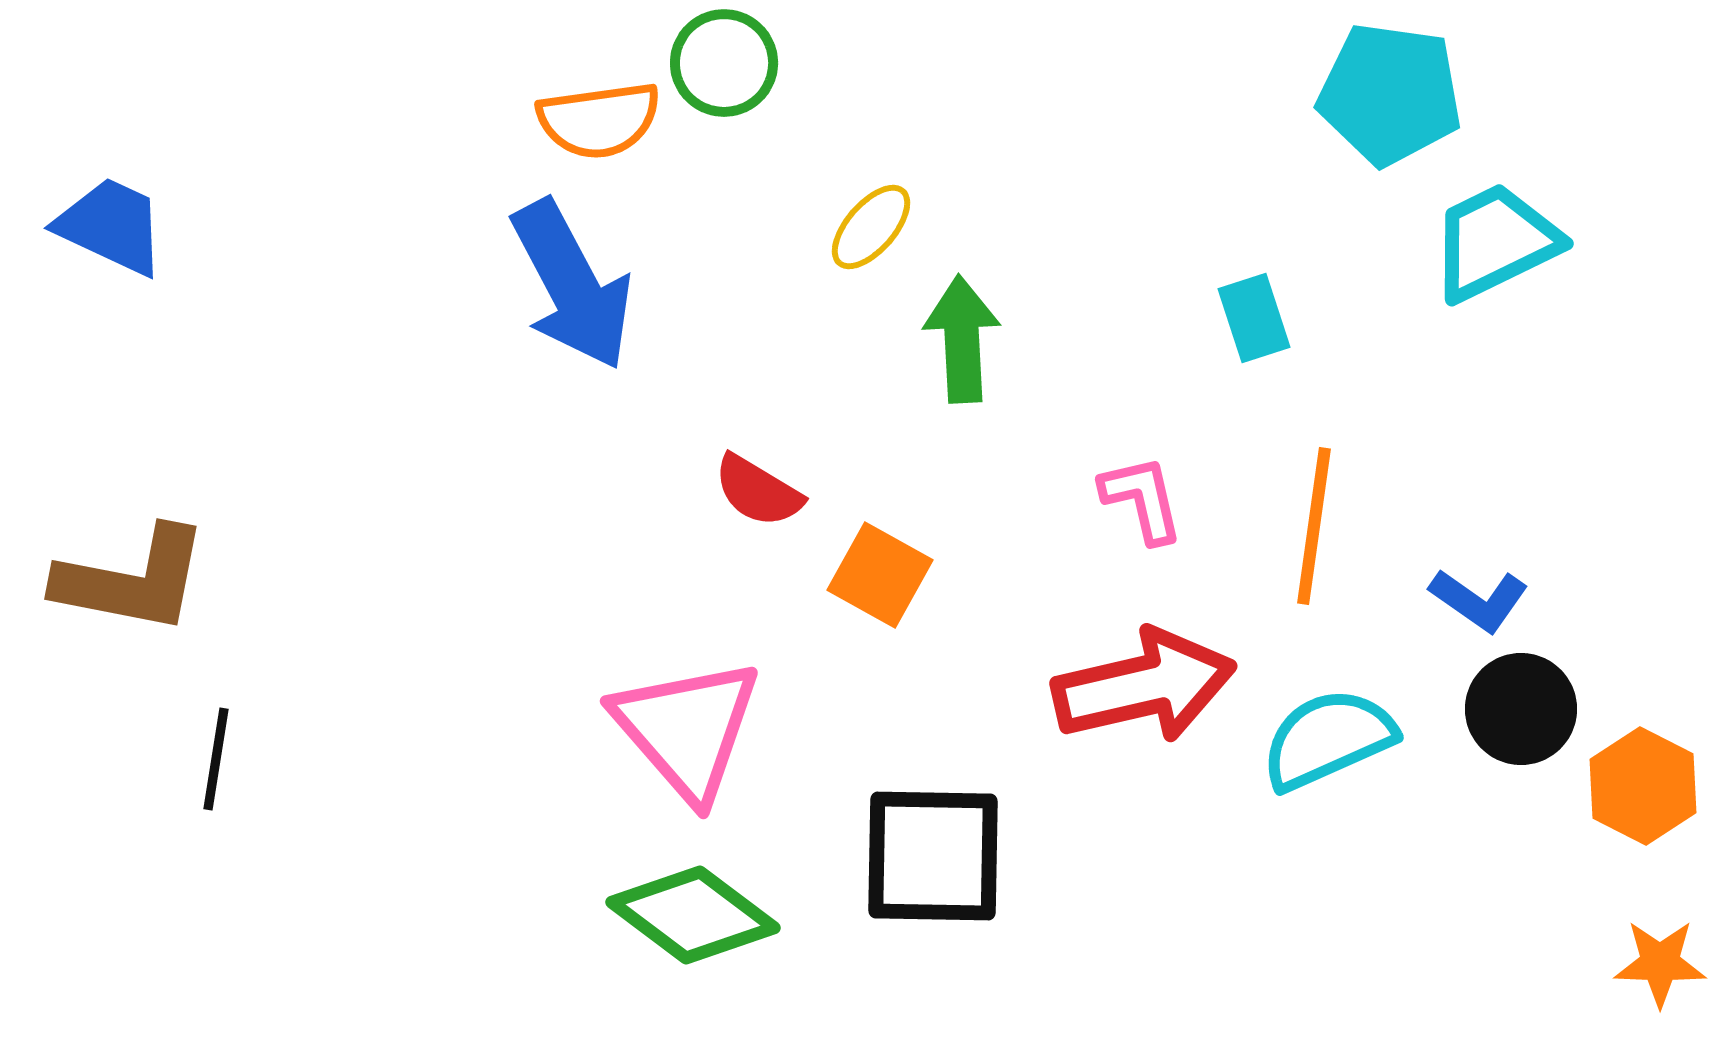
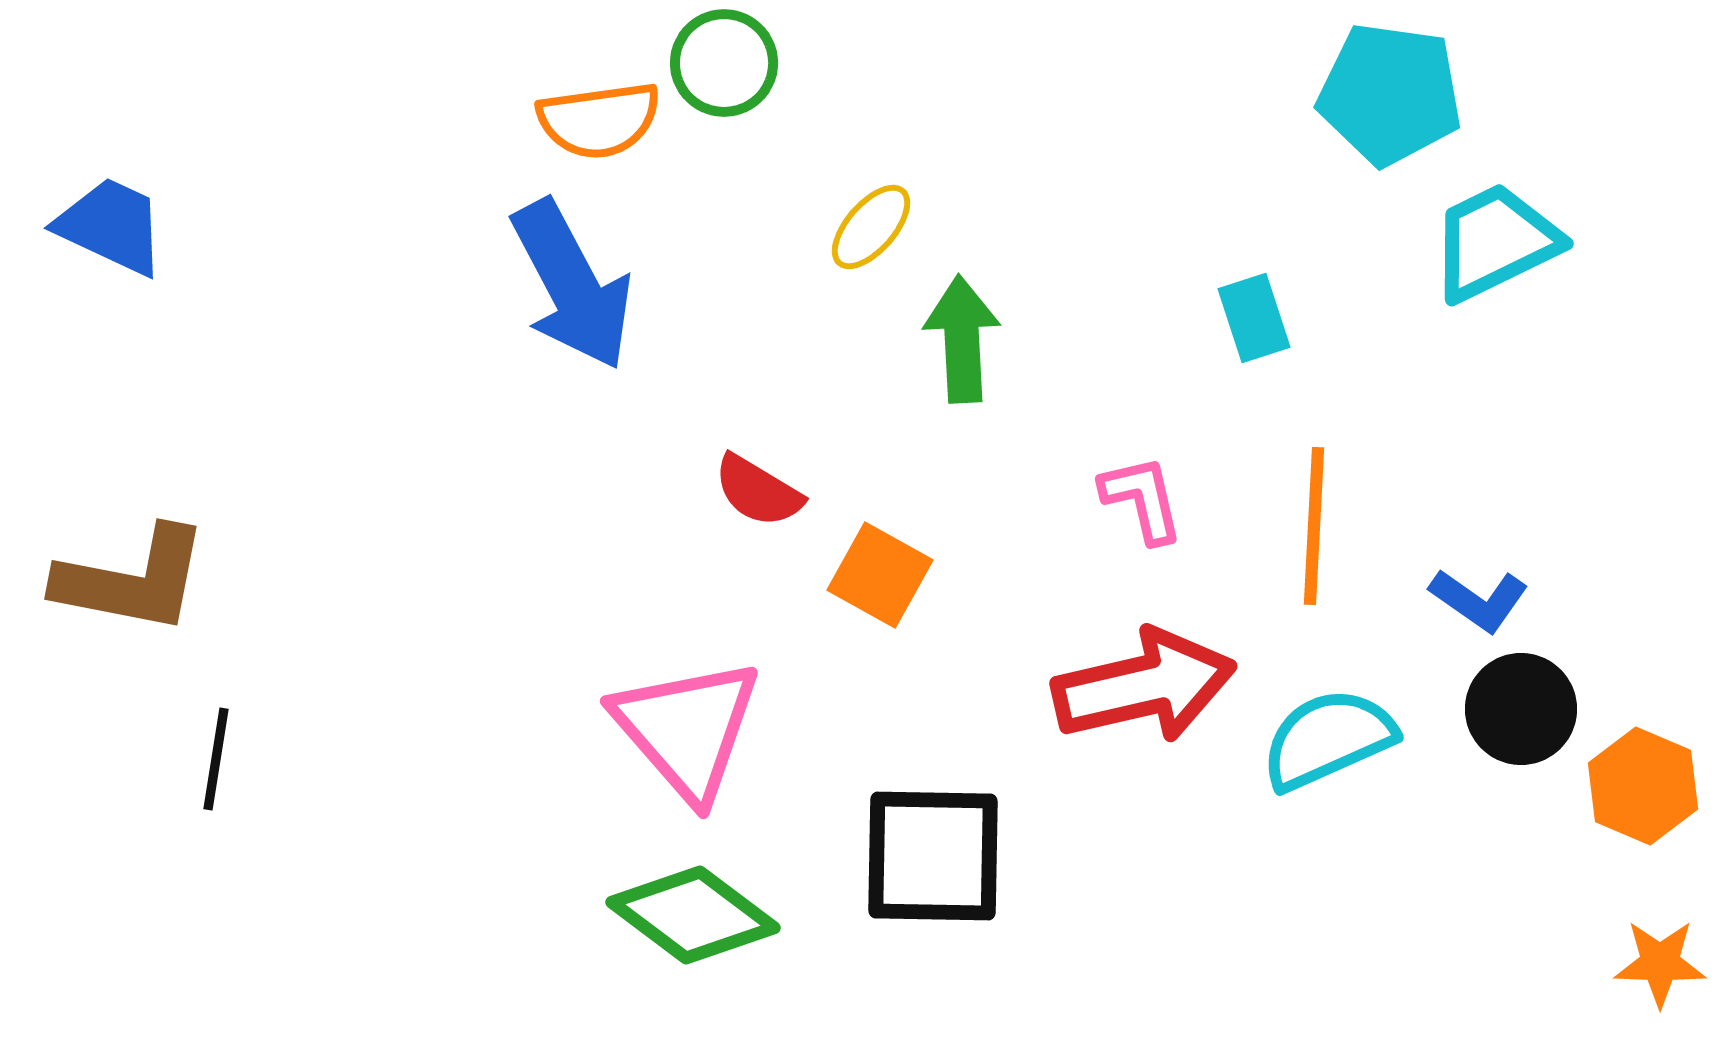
orange line: rotated 5 degrees counterclockwise
orange hexagon: rotated 4 degrees counterclockwise
